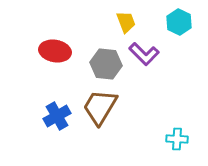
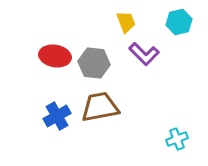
cyan hexagon: rotated 20 degrees clockwise
red ellipse: moved 5 px down
gray hexagon: moved 12 px left, 1 px up
brown trapezoid: rotated 48 degrees clockwise
cyan cross: rotated 25 degrees counterclockwise
